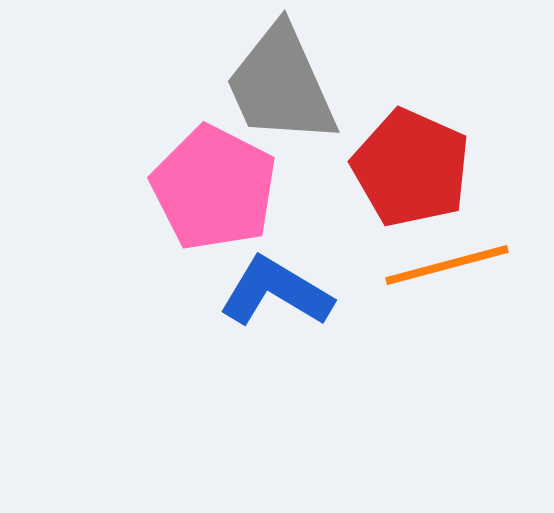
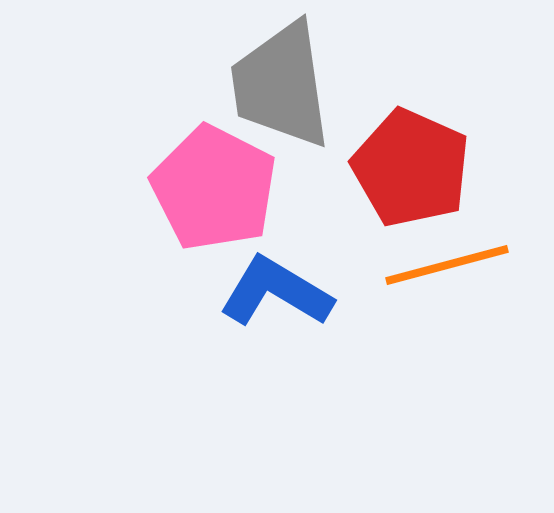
gray trapezoid: rotated 16 degrees clockwise
